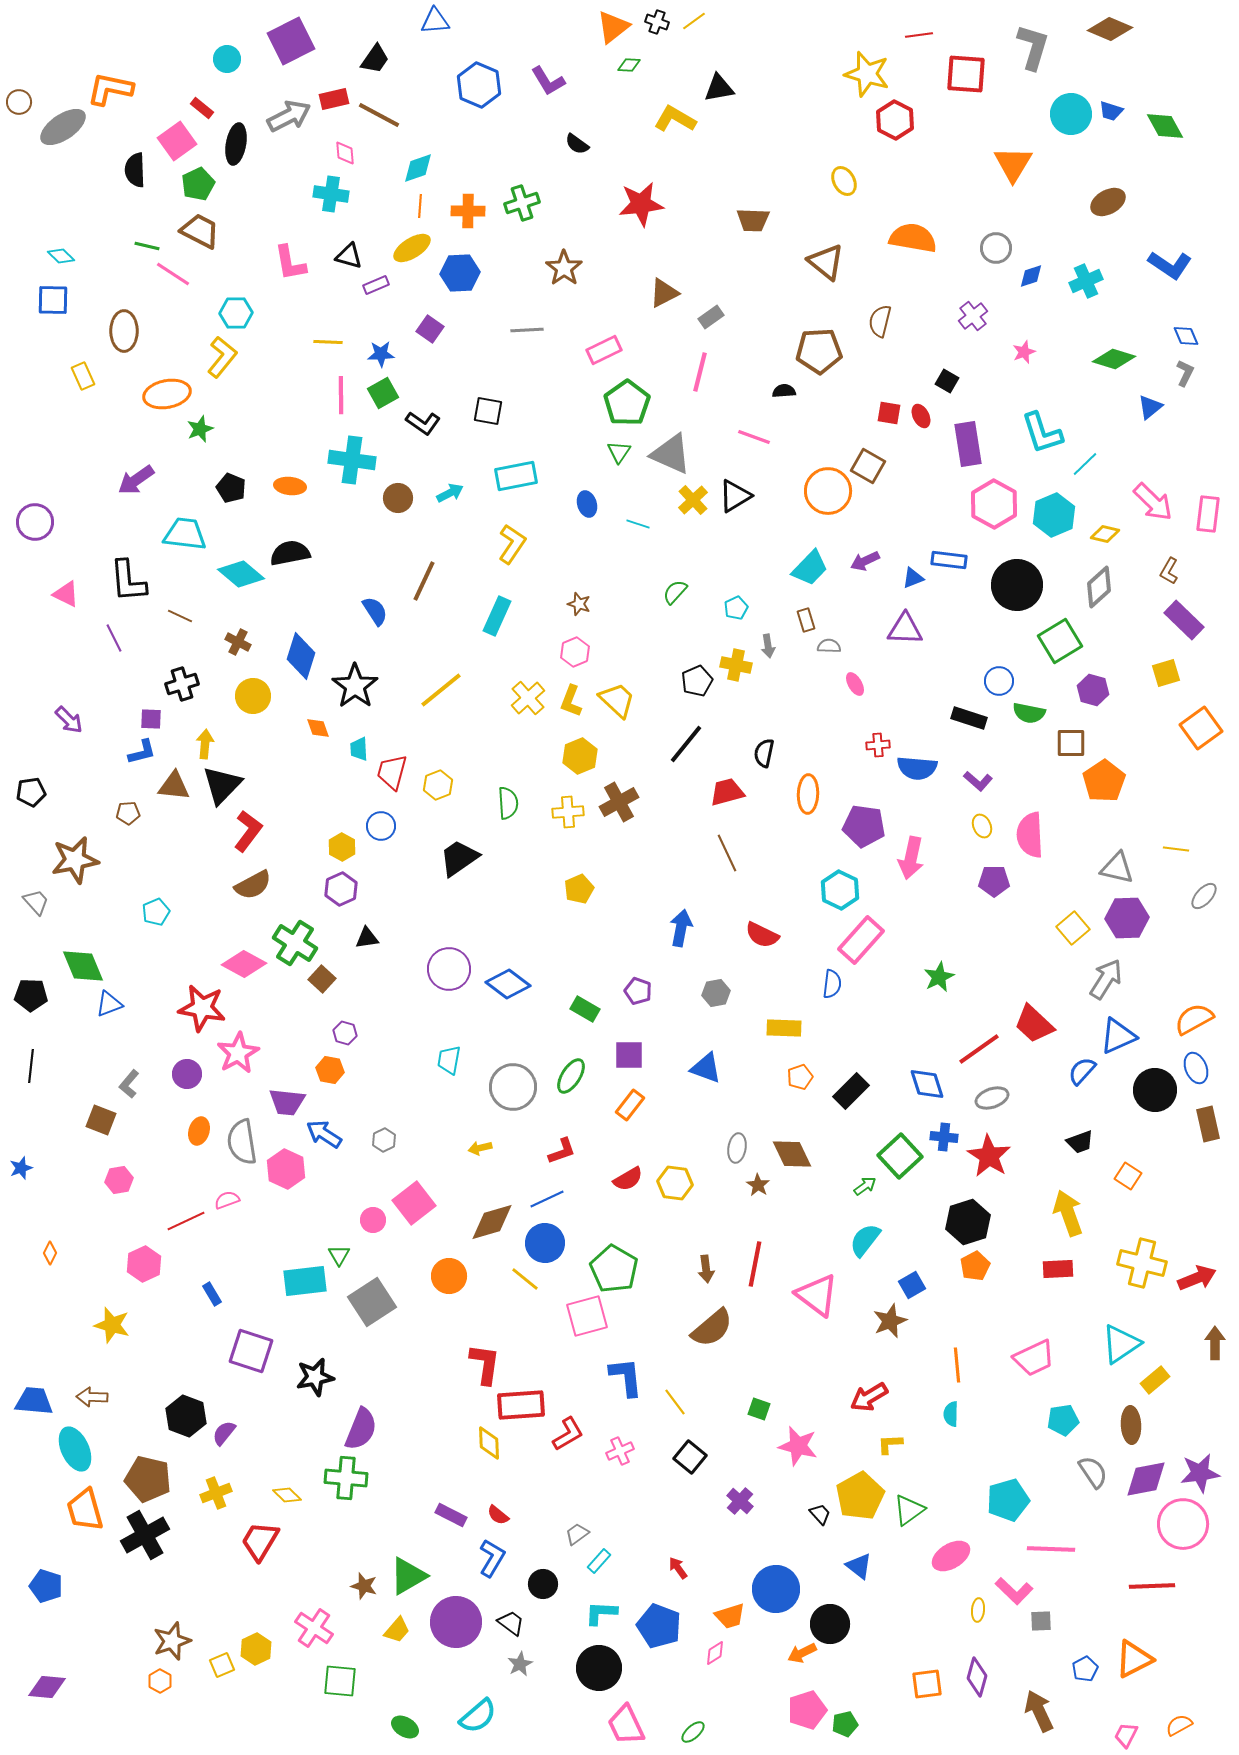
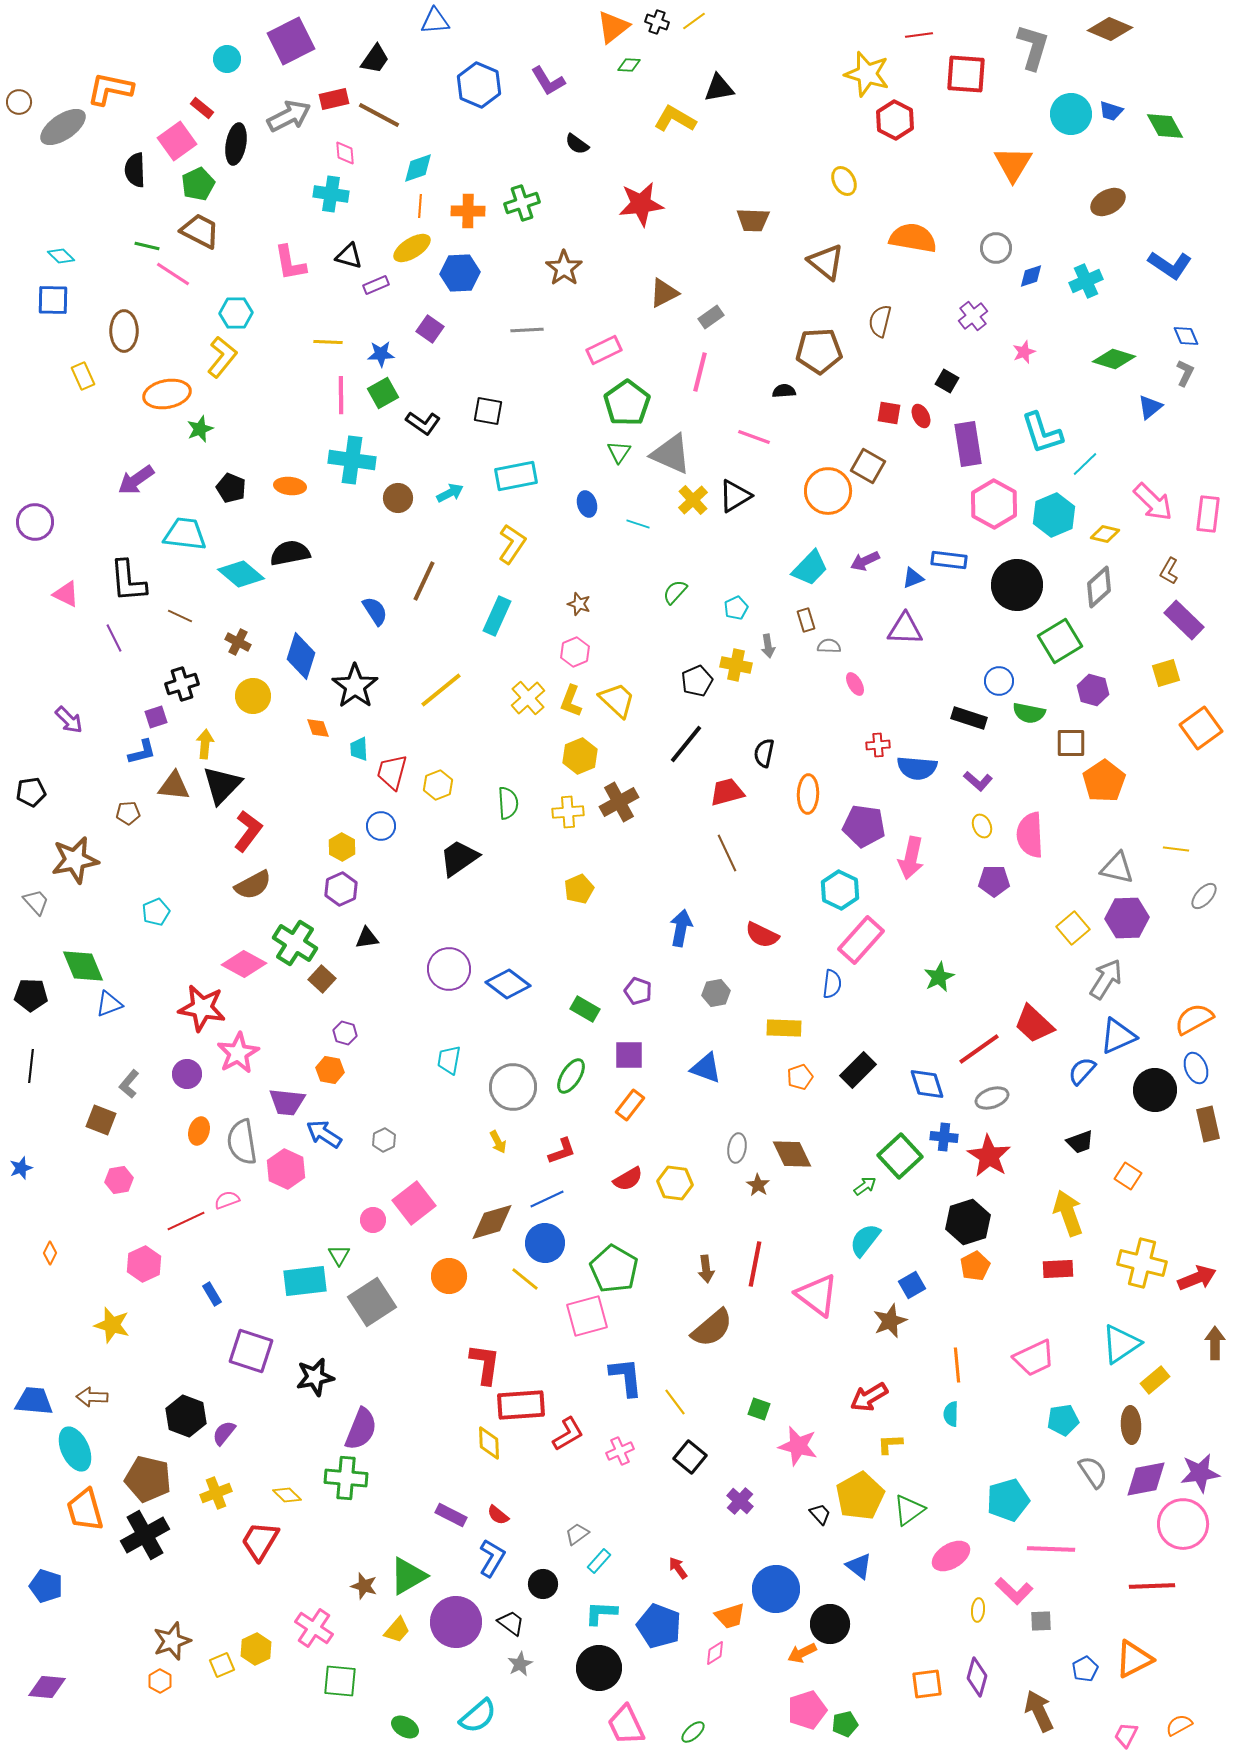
purple square at (151, 719): moved 5 px right, 2 px up; rotated 20 degrees counterclockwise
black rectangle at (851, 1091): moved 7 px right, 21 px up
yellow arrow at (480, 1148): moved 18 px right, 6 px up; rotated 105 degrees counterclockwise
